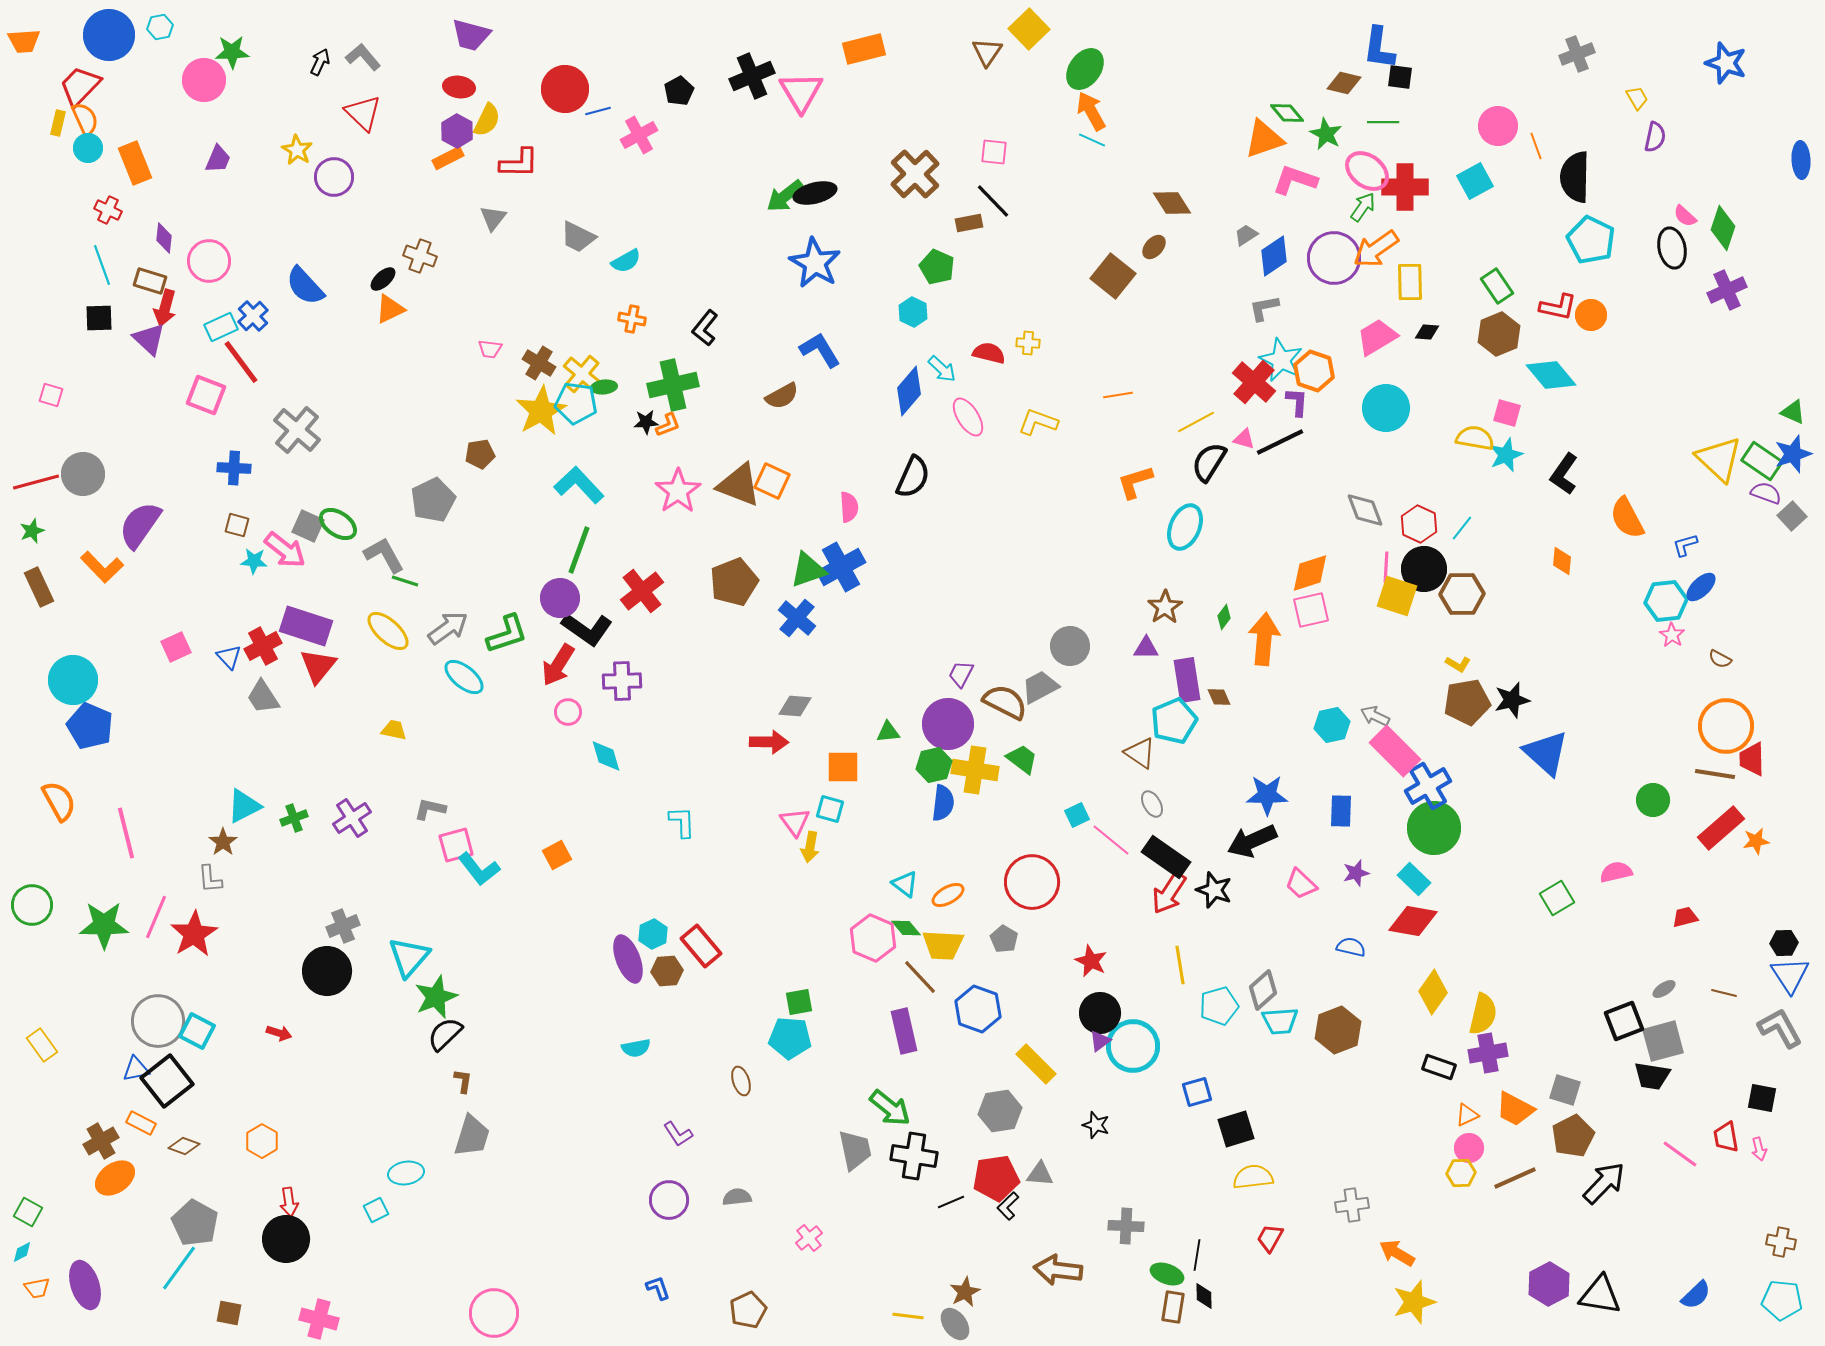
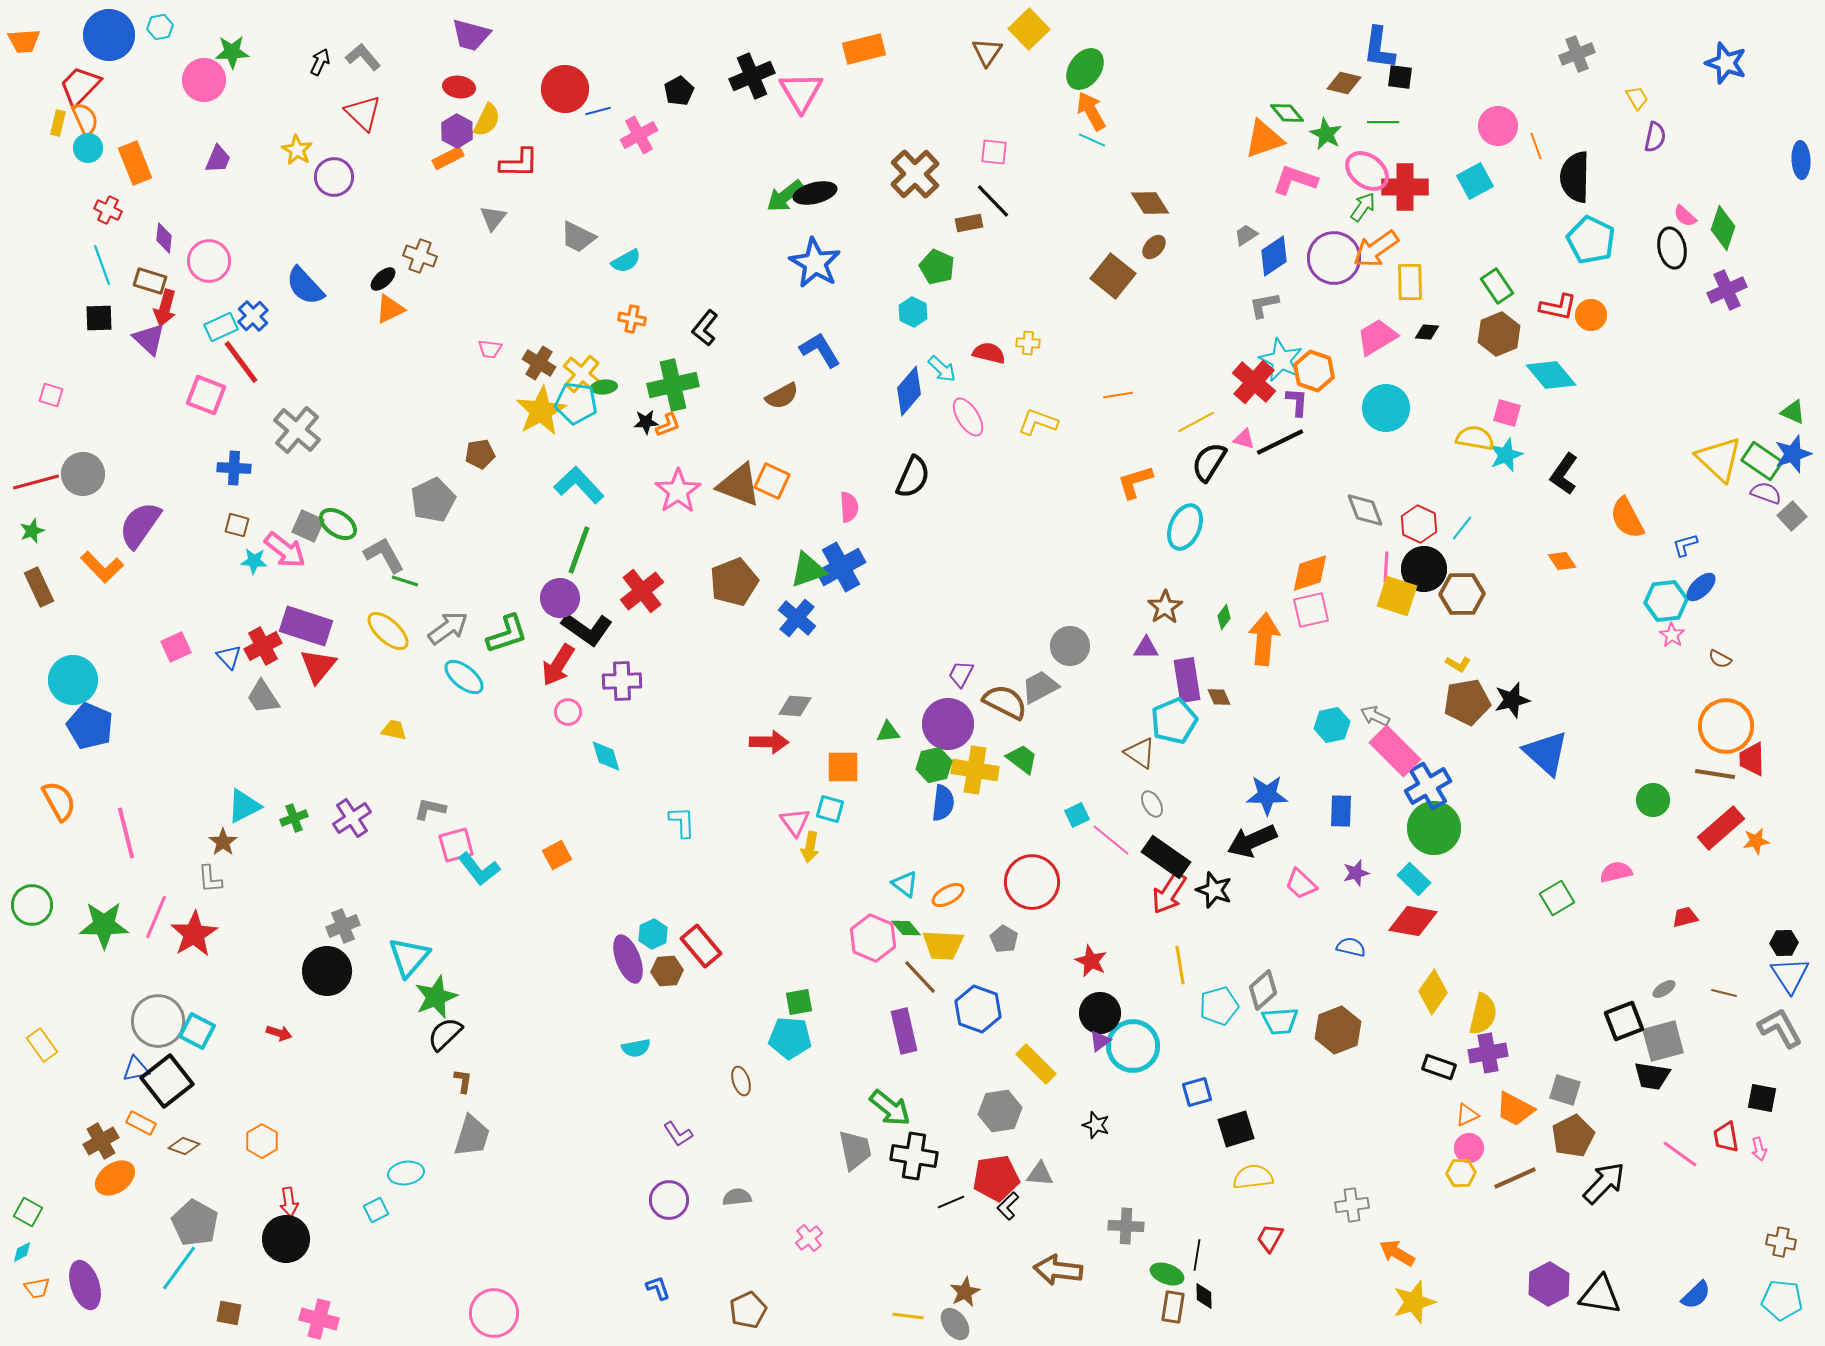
brown diamond at (1172, 203): moved 22 px left
gray L-shape at (1264, 308): moved 3 px up
orange diamond at (1562, 561): rotated 40 degrees counterclockwise
